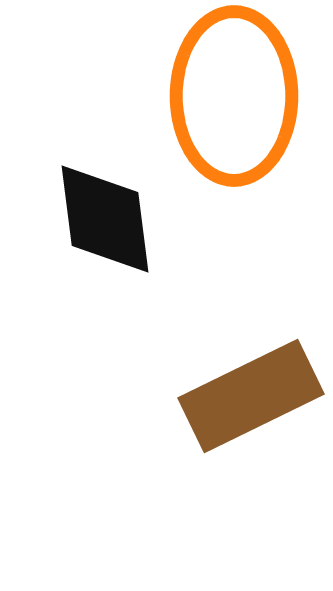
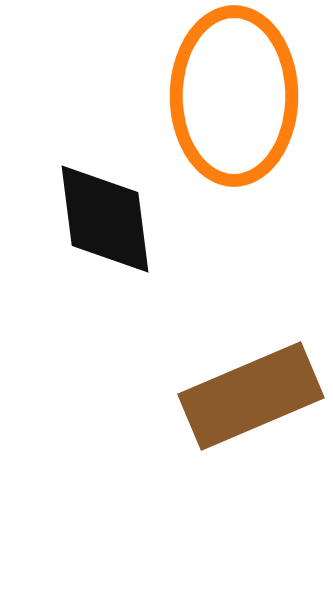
brown rectangle: rotated 3 degrees clockwise
